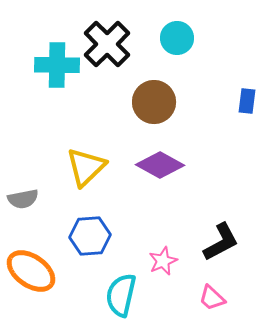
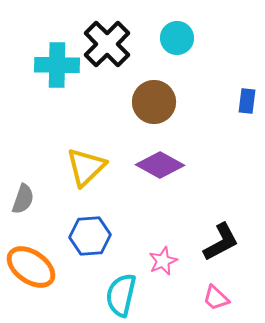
gray semicircle: rotated 60 degrees counterclockwise
orange ellipse: moved 4 px up
pink trapezoid: moved 4 px right
